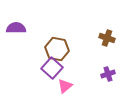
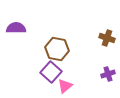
purple square: moved 1 px left, 4 px down
